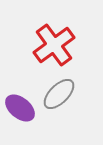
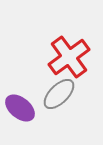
red cross: moved 15 px right, 12 px down
